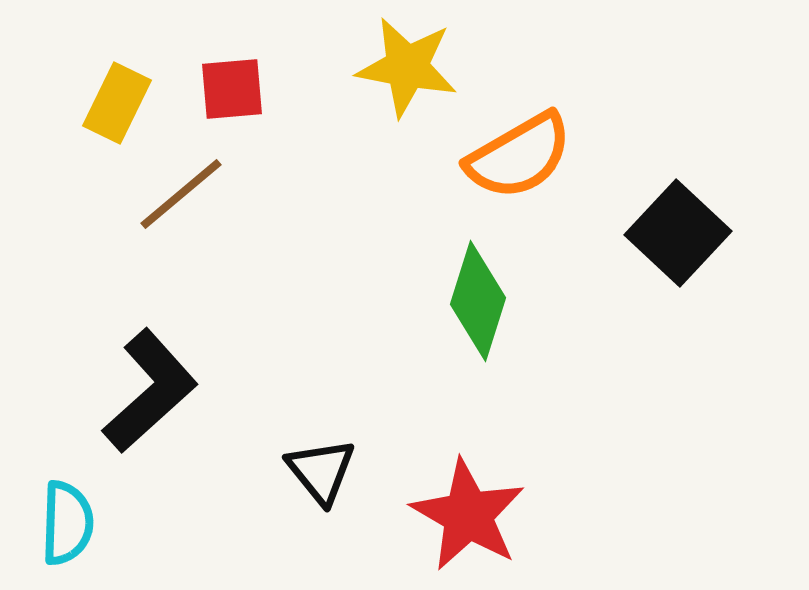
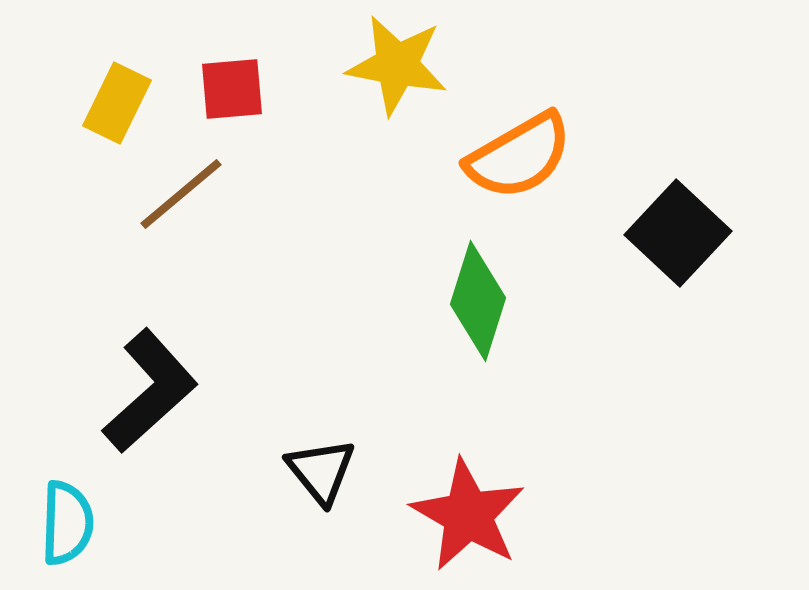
yellow star: moved 10 px left, 2 px up
